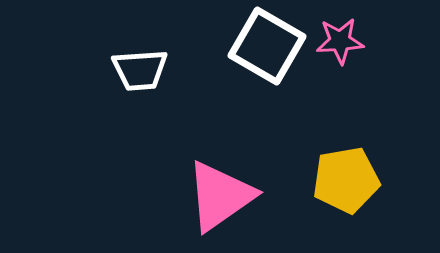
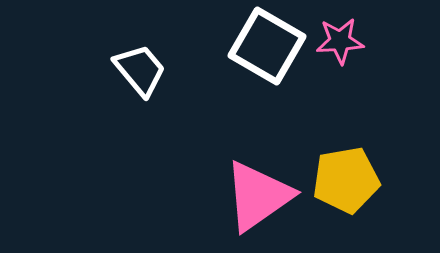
white trapezoid: rotated 126 degrees counterclockwise
pink triangle: moved 38 px right
